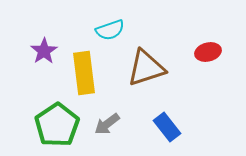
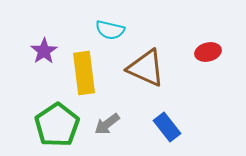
cyan semicircle: rotated 32 degrees clockwise
brown triangle: rotated 42 degrees clockwise
